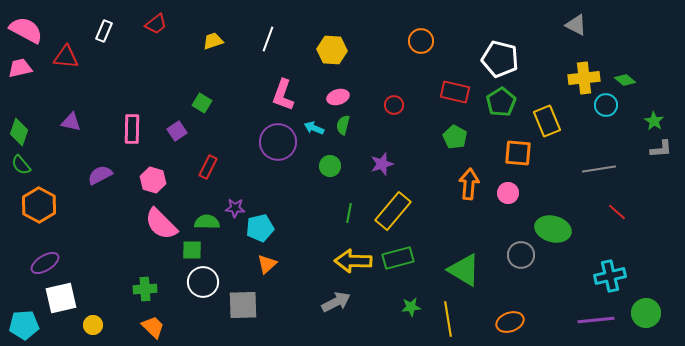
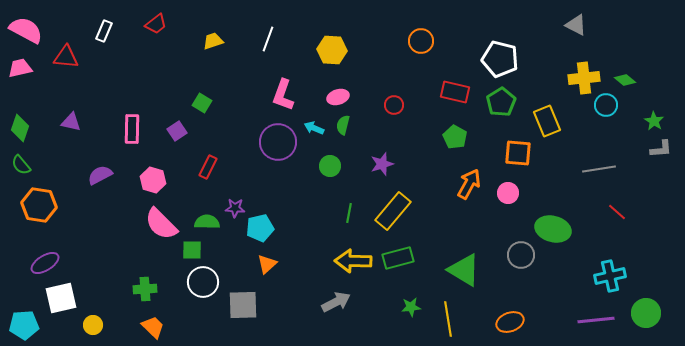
green diamond at (19, 132): moved 1 px right, 4 px up
orange arrow at (469, 184): rotated 24 degrees clockwise
orange hexagon at (39, 205): rotated 20 degrees counterclockwise
